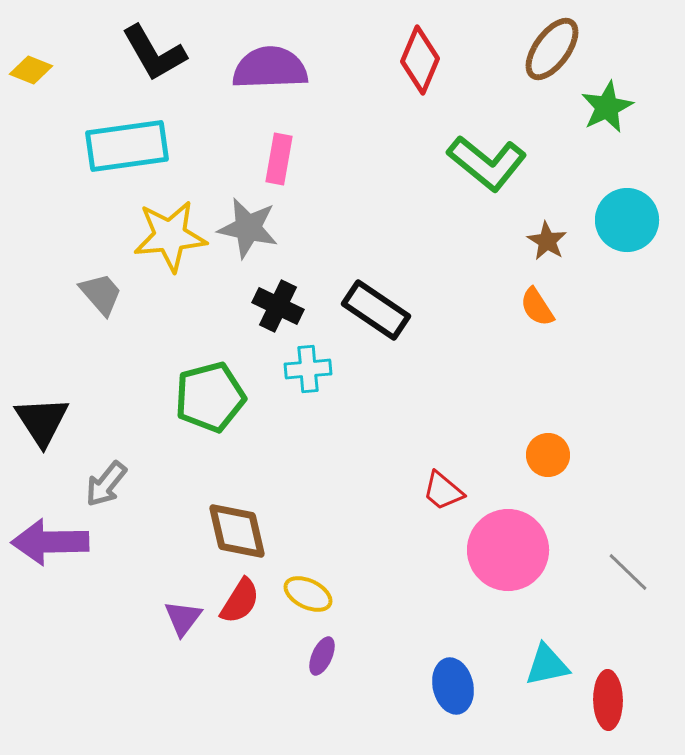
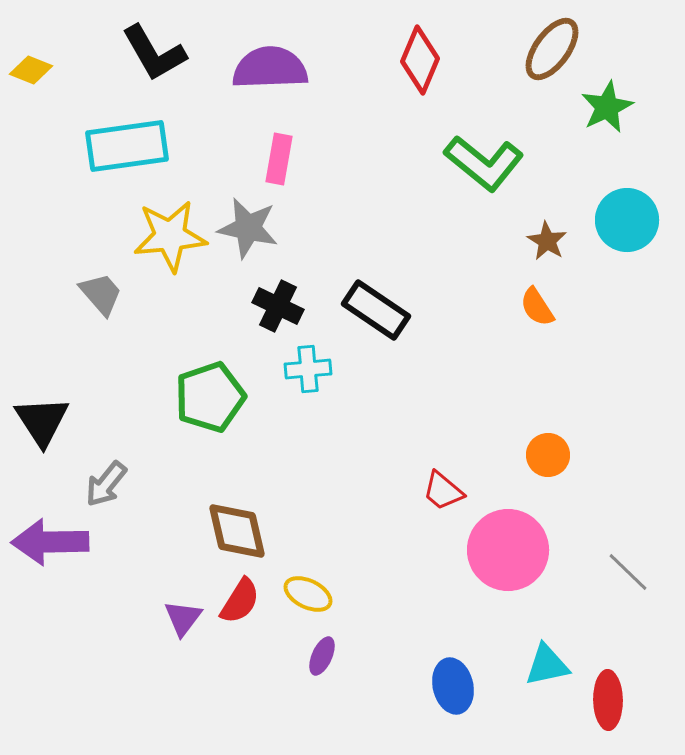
green L-shape: moved 3 px left
green pentagon: rotated 4 degrees counterclockwise
